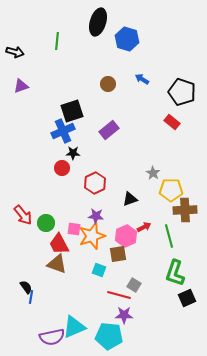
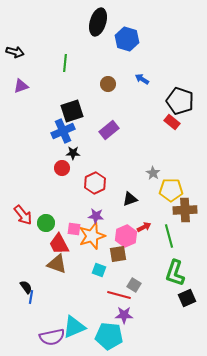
green line at (57, 41): moved 8 px right, 22 px down
black pentagon at (182, 92): moved 2 px left, 9 px down
